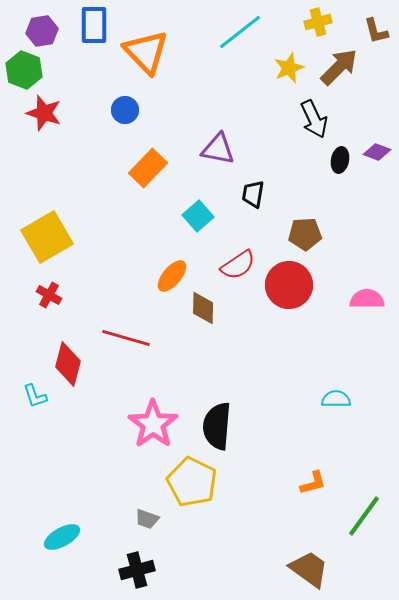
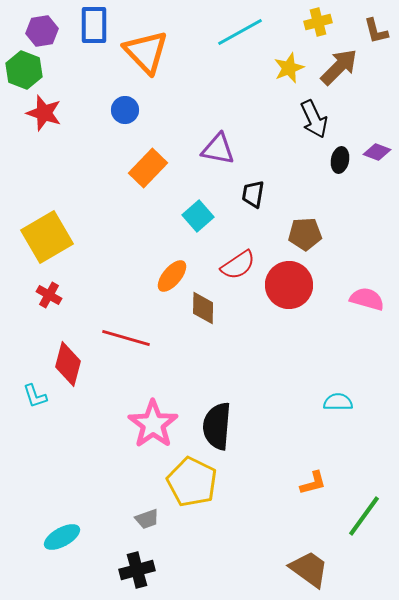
cyan line: rotated 9 degrees clockwise
pink semicircle: rotated 16 degrees clockwise
cyan semicircle: moved 2 px right, 3 px down
gray trapezoid: rotated 40 degrees counterclockwise
